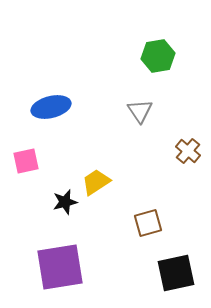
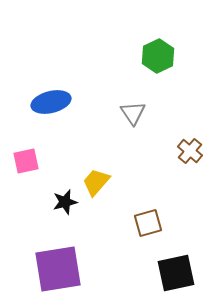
green hexagon: rotated 16 degrees counterclockwise
blue ellipse: moved 5 px up
gray triangle: moved 7 px left, 2 px down
brown cross: moved 2 px right
yellow trapezoid: rotated 16 degrees counterclockwise
purple square: moved 2 px left, 2 px down
